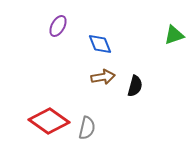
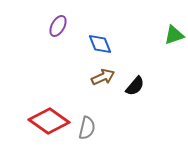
brown arrow: rotated 15 degrees counterclockwise
black semicircle: rotated 25 degrees clockwise
